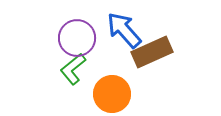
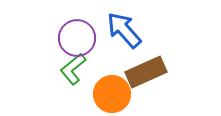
brown rectangle: moved 6 px left, 20 px down
